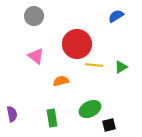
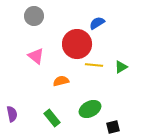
blue semicircle: moved 19 px left, 7 px down
green rectangle: rotated 30 degrees counterclockwise
black square: moved 4 px right, 2 px down
